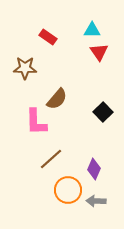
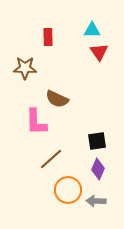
red rectangle: rotated 54 degrees clockwise
brown semicircle: rotated 75 degrees clockwise
black square: moved 6 px left, 29 px down; rotated 36 degrees clockwise
purple diamond: moved 4 px right
